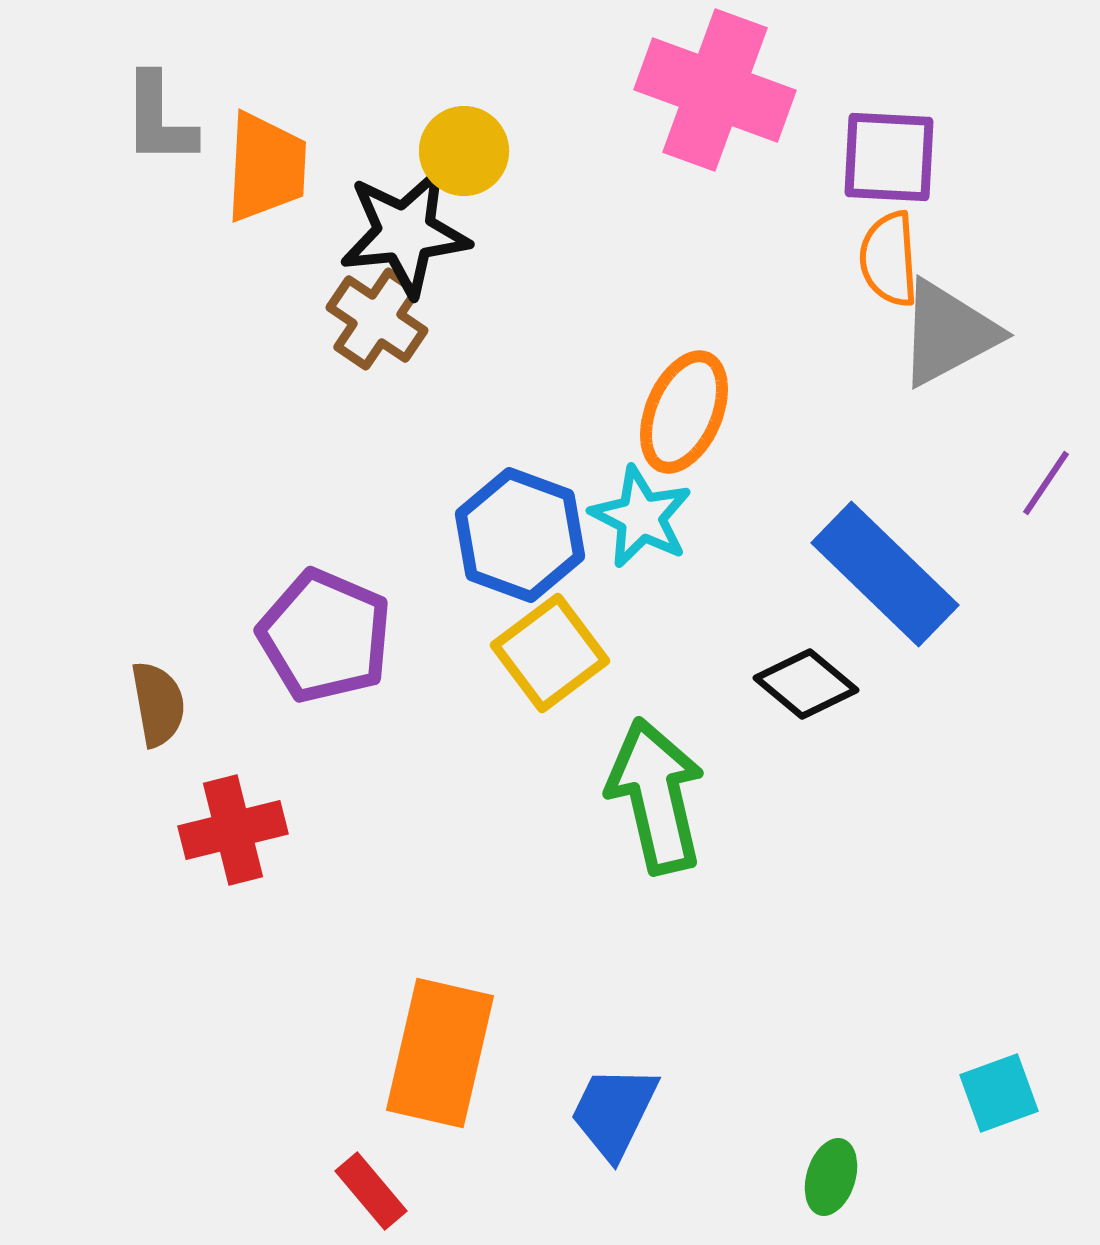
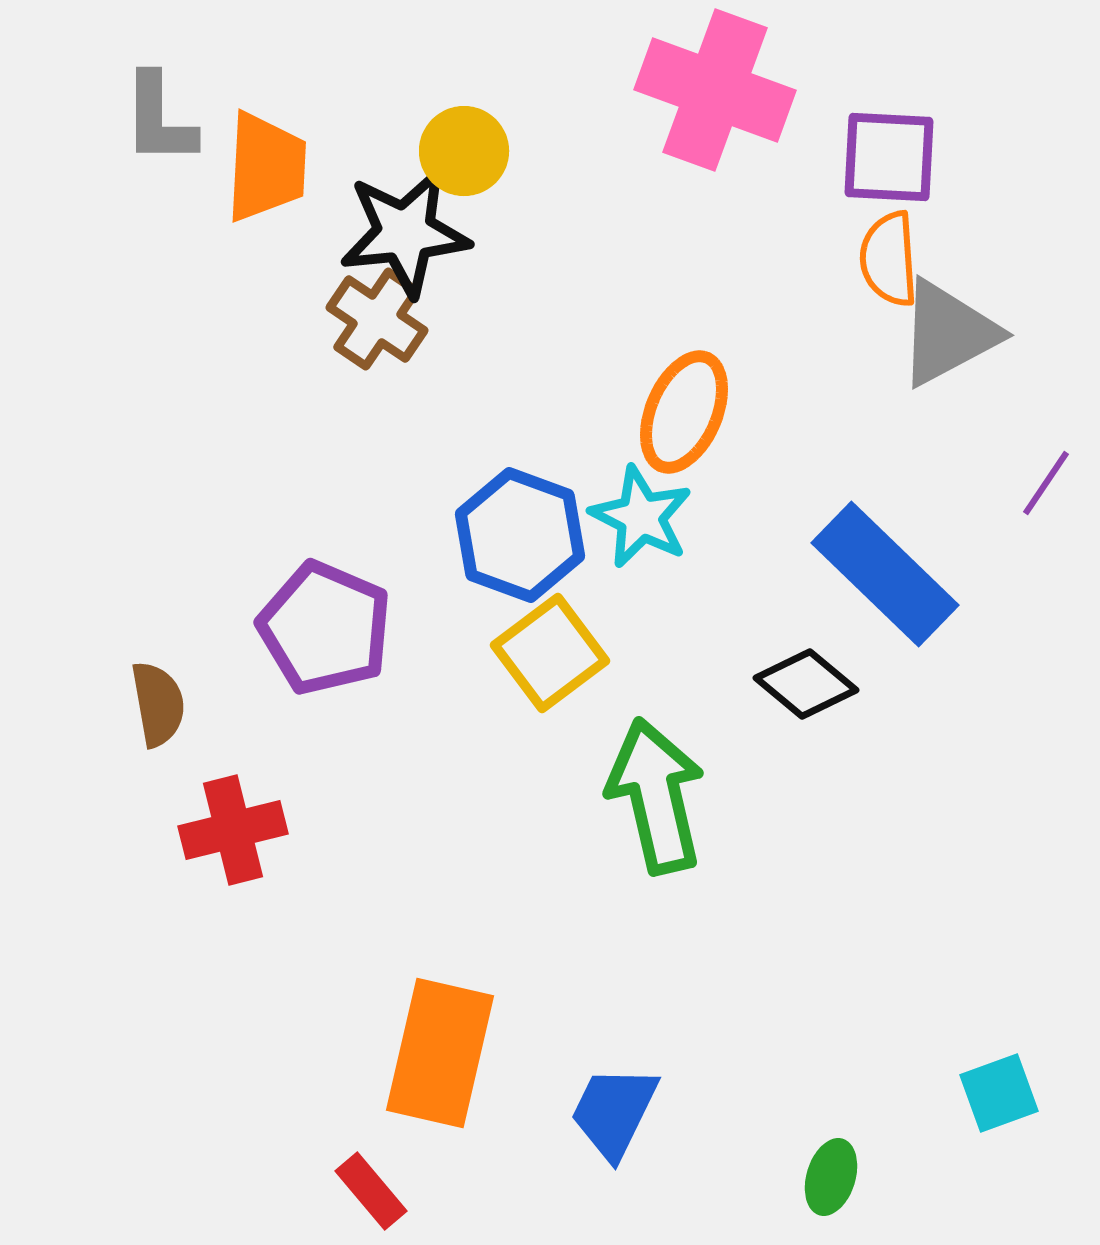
purple pentagon: moved 8 px up
